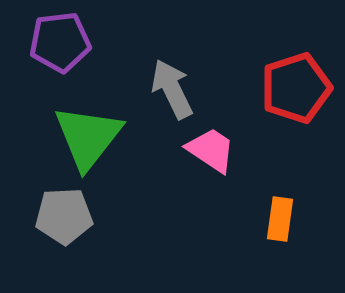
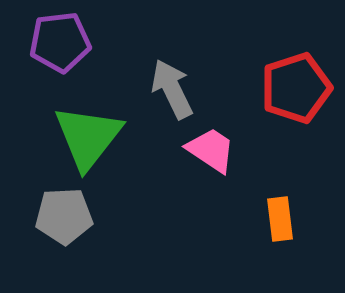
orange rectangle: rotated 15 degrees counterclockwise
